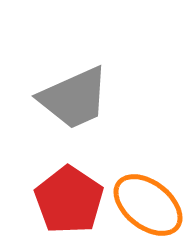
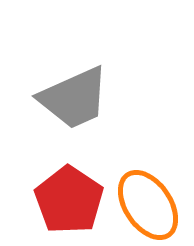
orange ellipse: rotated 18 degrees clockwise
